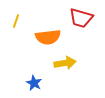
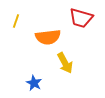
yellow arrow: rotated 70 degrees clockwise
